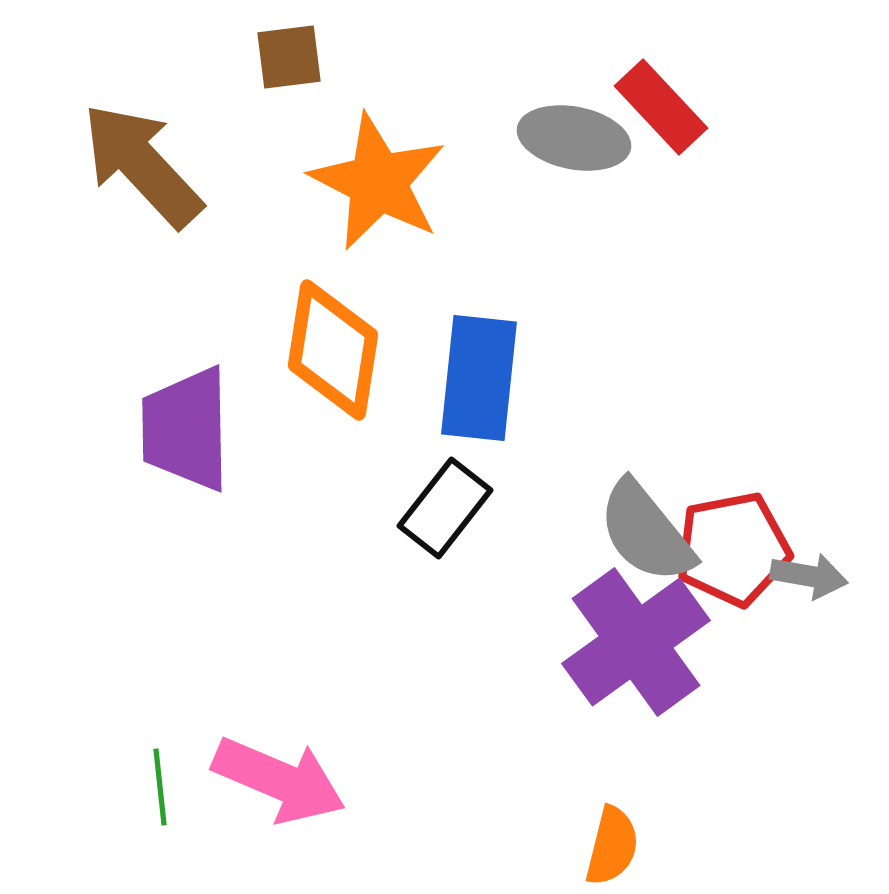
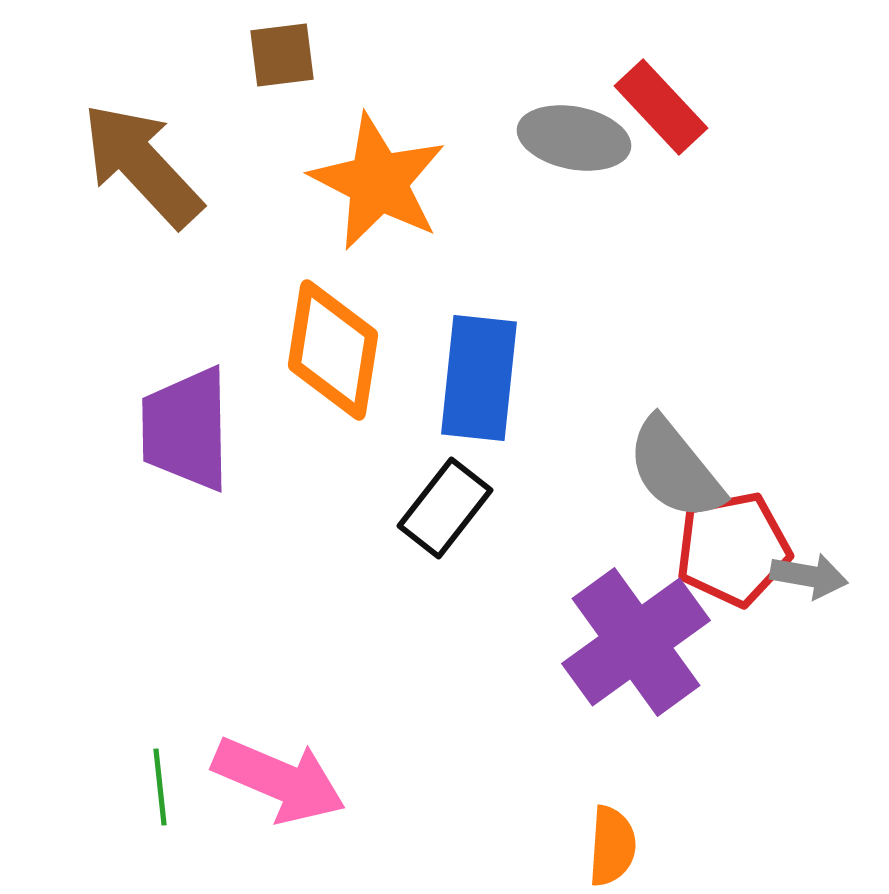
brown square: moved 7 px left, 2 px up
gray semicircle: moved 29 px right, 63 px up
orange semicircle: rotated 10 degrees counterclockwise
